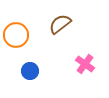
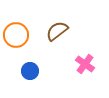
brown semicircle: moved 3 px left, 7 px down
